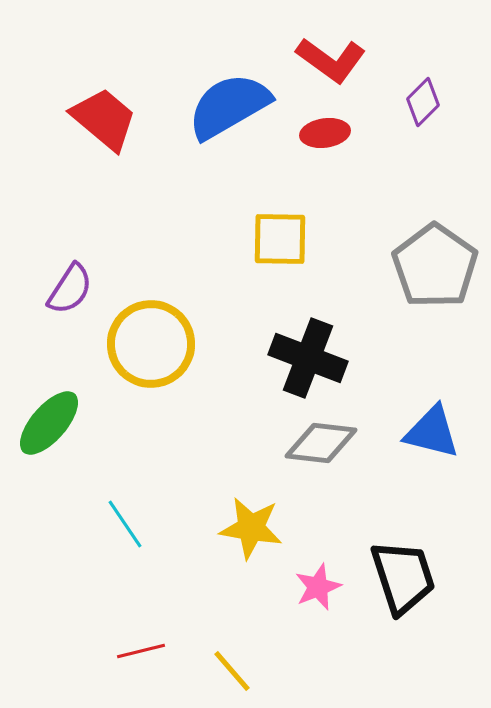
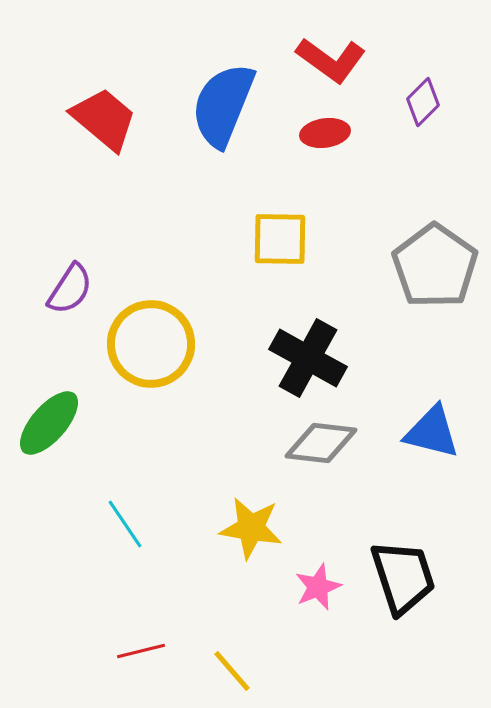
blue semicircle: moved 6 px left, 1 px up; rotated 38 degrees counterclockwise
black cross: rotated 8 degrees clockwise
